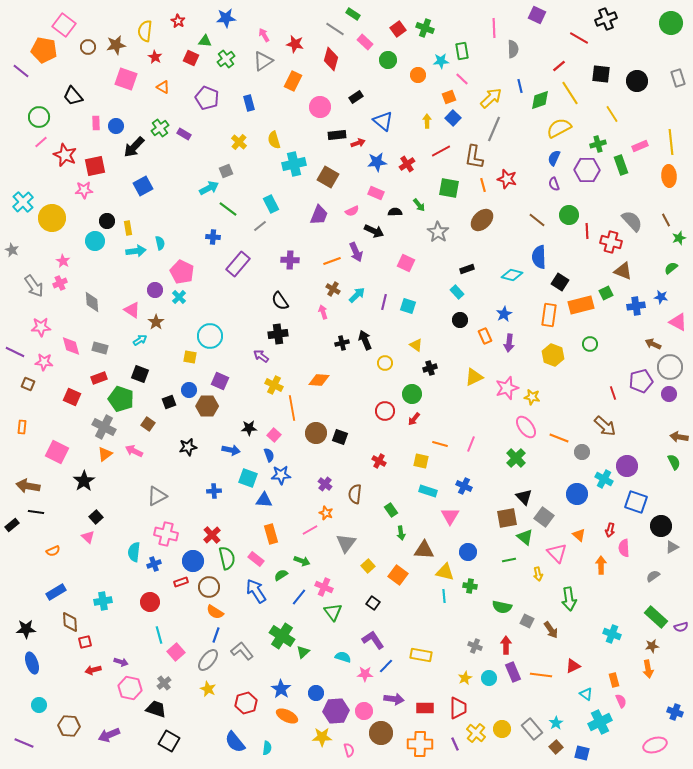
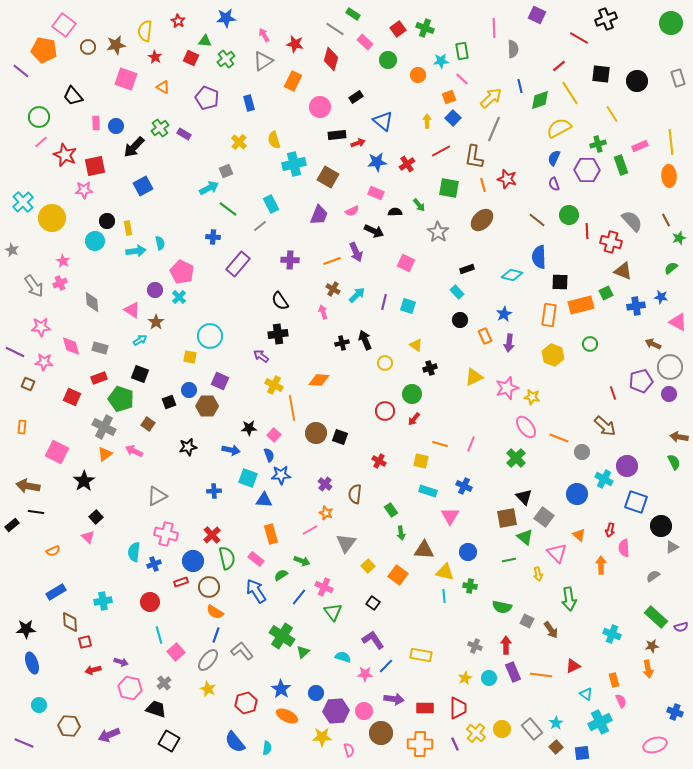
black square at (560, 282): rotated 30 degrees counterclockwise
blue square at (582, 753): rotated 21 degrees counterclockwise
